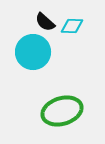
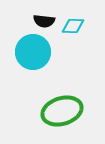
black semicircle: moved 1 px left, 1 px up; rotated 35 degrees counterclockwise
cyan diamond: moved 1 px right
